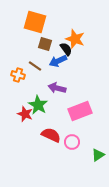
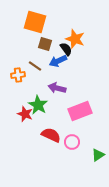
orange cross: rotated 24 degrees counterclockwise
